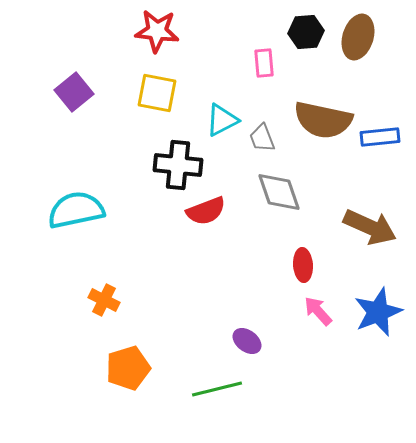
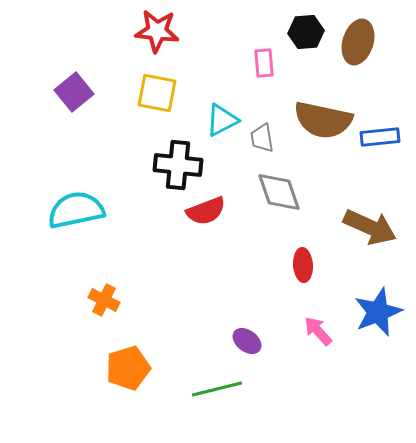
brown ellipse: moved 5 px down
gray trapezoid: rotated 12 degrees clockwise
pink arrow: moved 20 px down
